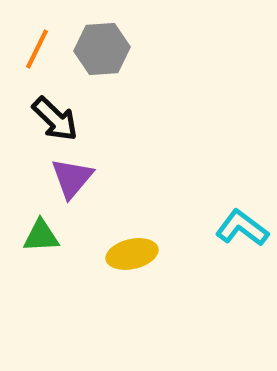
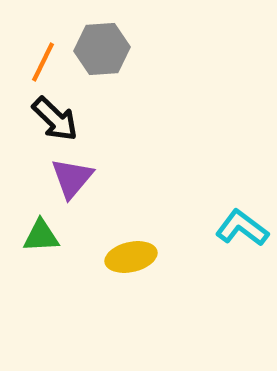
orange line: moved 6 px right, 13 px down
yellow ellipse: moved 1 px left, 3 px down
